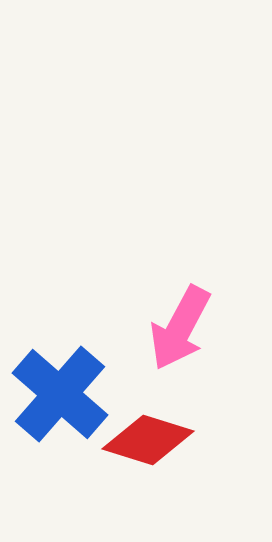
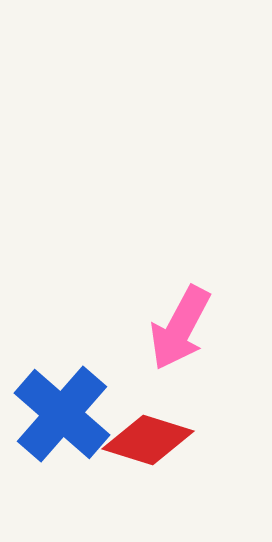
blue cross: moved 2 px right, 20 px down
